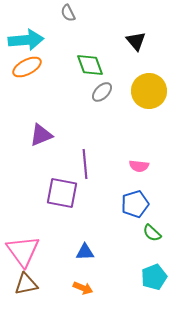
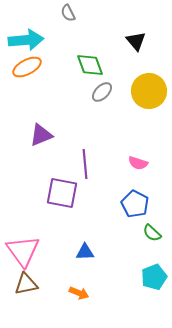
pink semicircle: moved 1 px left, 3 px up; rotated 12 degrees clockwise
blue pentagon: rotated 28 degrees counterclockwise
orange arrow: moved 4 px left, 5 px down
